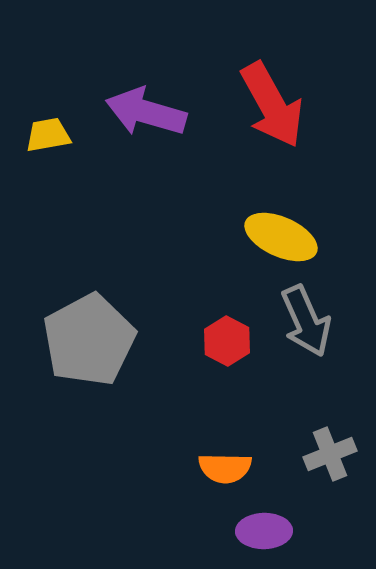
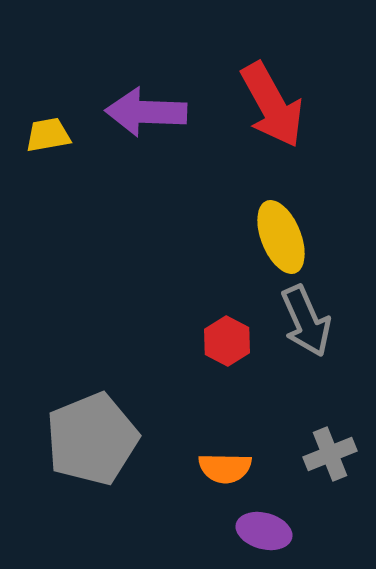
purple arrow: rotated 14 degrees counterclockwise
yellow ellipse: rotated 44 degrees clockwise
gray pentagon: moved 3 px right, 99 px down; rotated 6 degrees clockwise
purple ellipse: rotated 16 degrees clockwise
